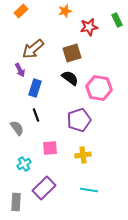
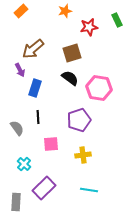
black line: moved 2 px right, 2 px down; rotated 16 degrees clockwise
pink square: moved 1 px right, 4 px up
cyan cross: rotated 16 degrees counterclockwise
